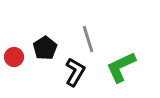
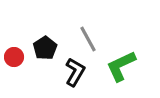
gray line: rotated 12 degrees counterclockwise
green L-shape: moved 1 px up
